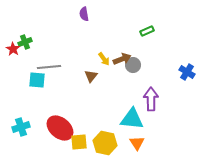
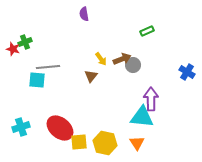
red star: rotated 16 degrees counterclockwise
yellow arrow: moved 3 px left
gray line: moved 1 px left
cyan triangle: moved 10 px right, 2 px up
